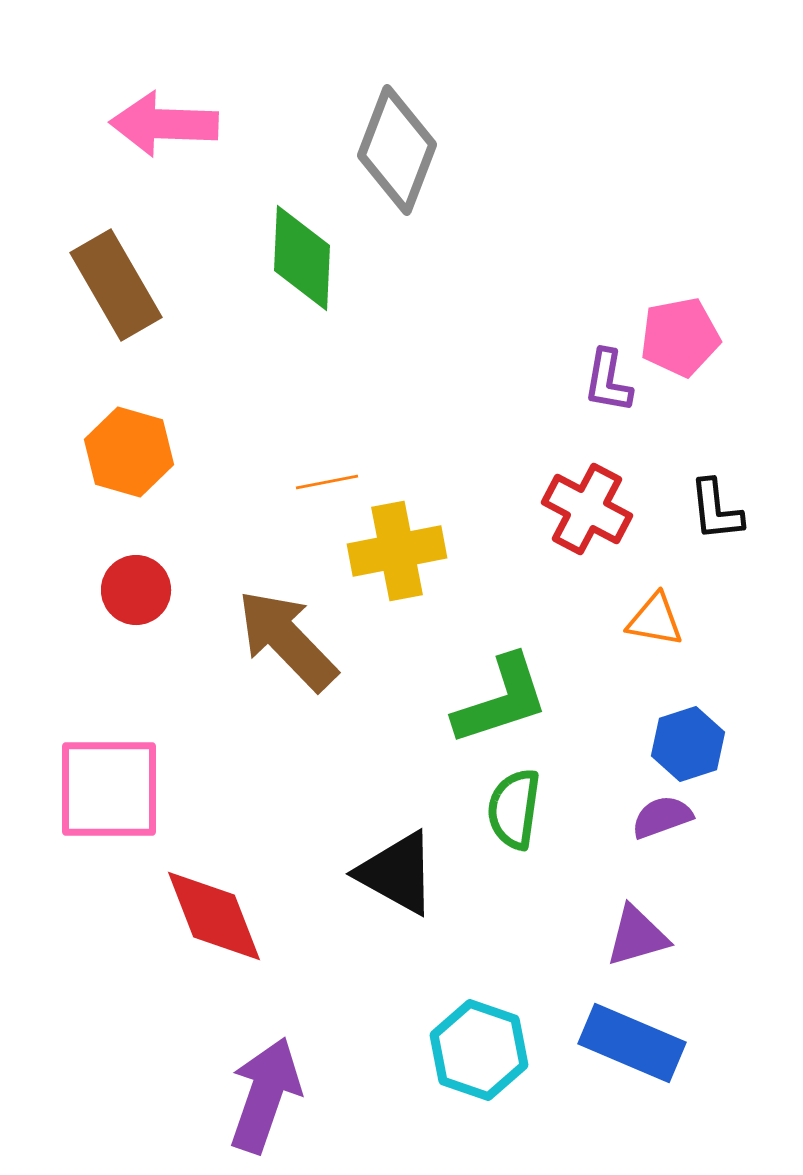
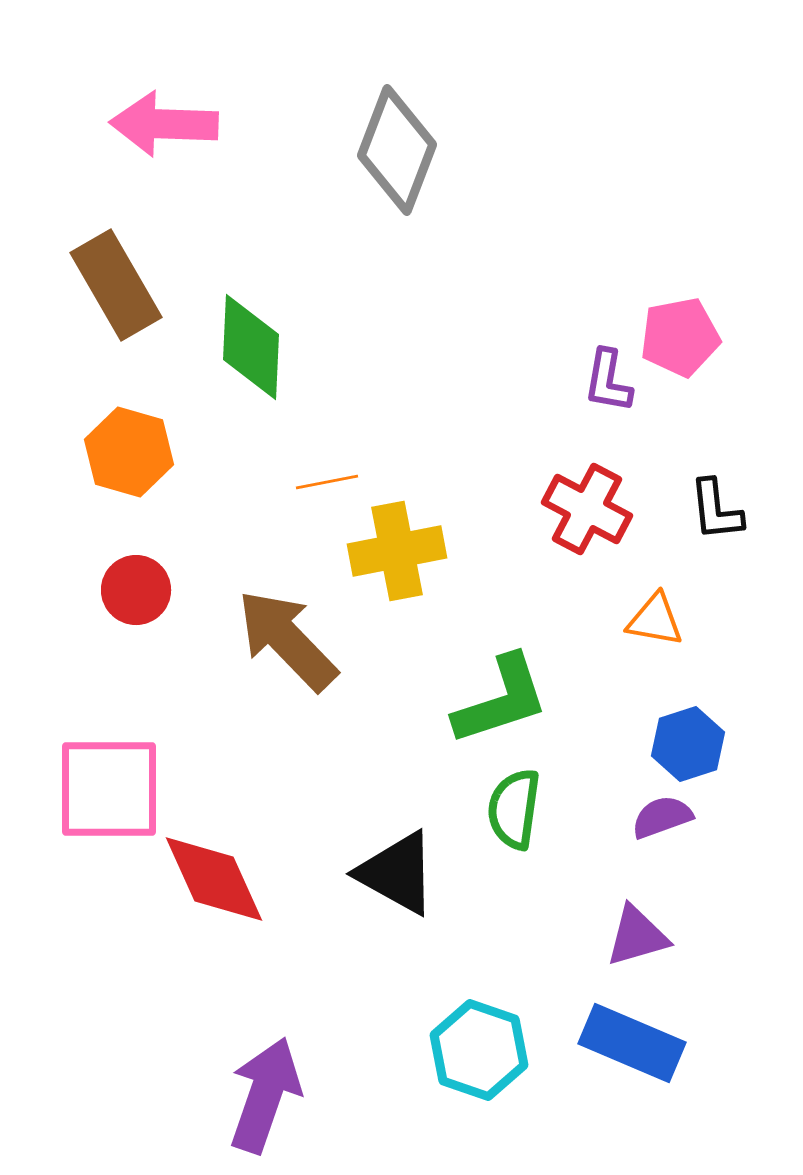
green diamond: moved 51 px left, 89 px down
red diamond: moved 37 px up; rotated 3 degrees counterclockwise
